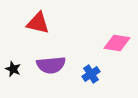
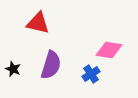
pink diamond: moved 8 px left, 7 px down
purple semicircle: rotated 68 degrees counterclockwise
